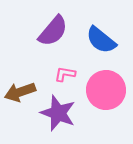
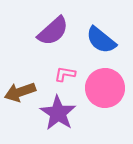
purple semicircle: rotated 8 degrees clockwise
pink circle: moved 1 px left, 2 px up
purple star: rotated 12 degrees clockwise
